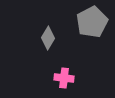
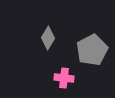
gray pentagon: moved 28 px down
